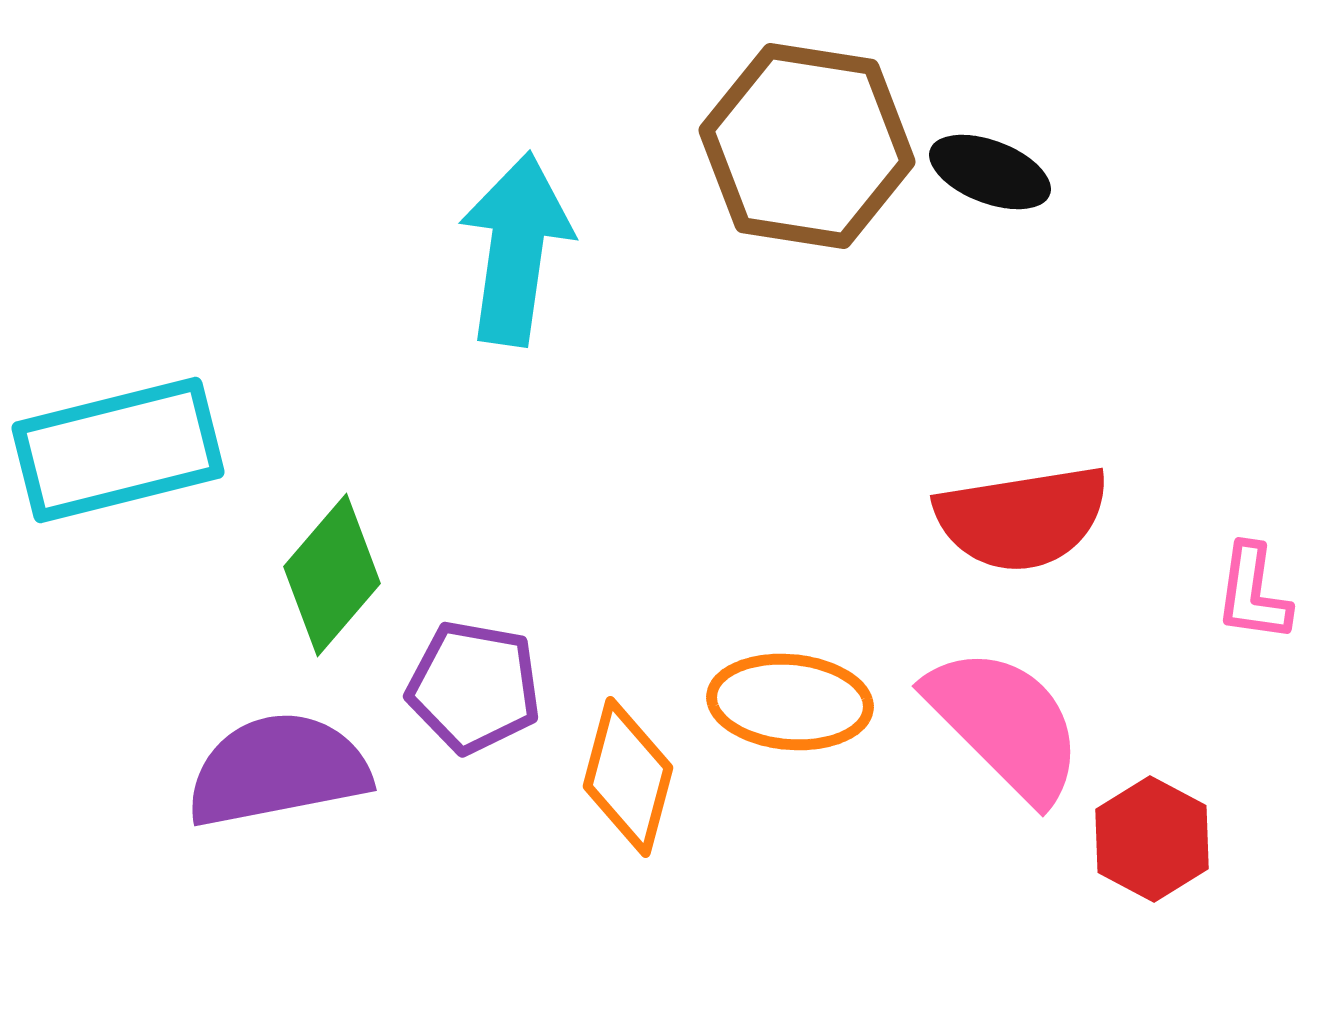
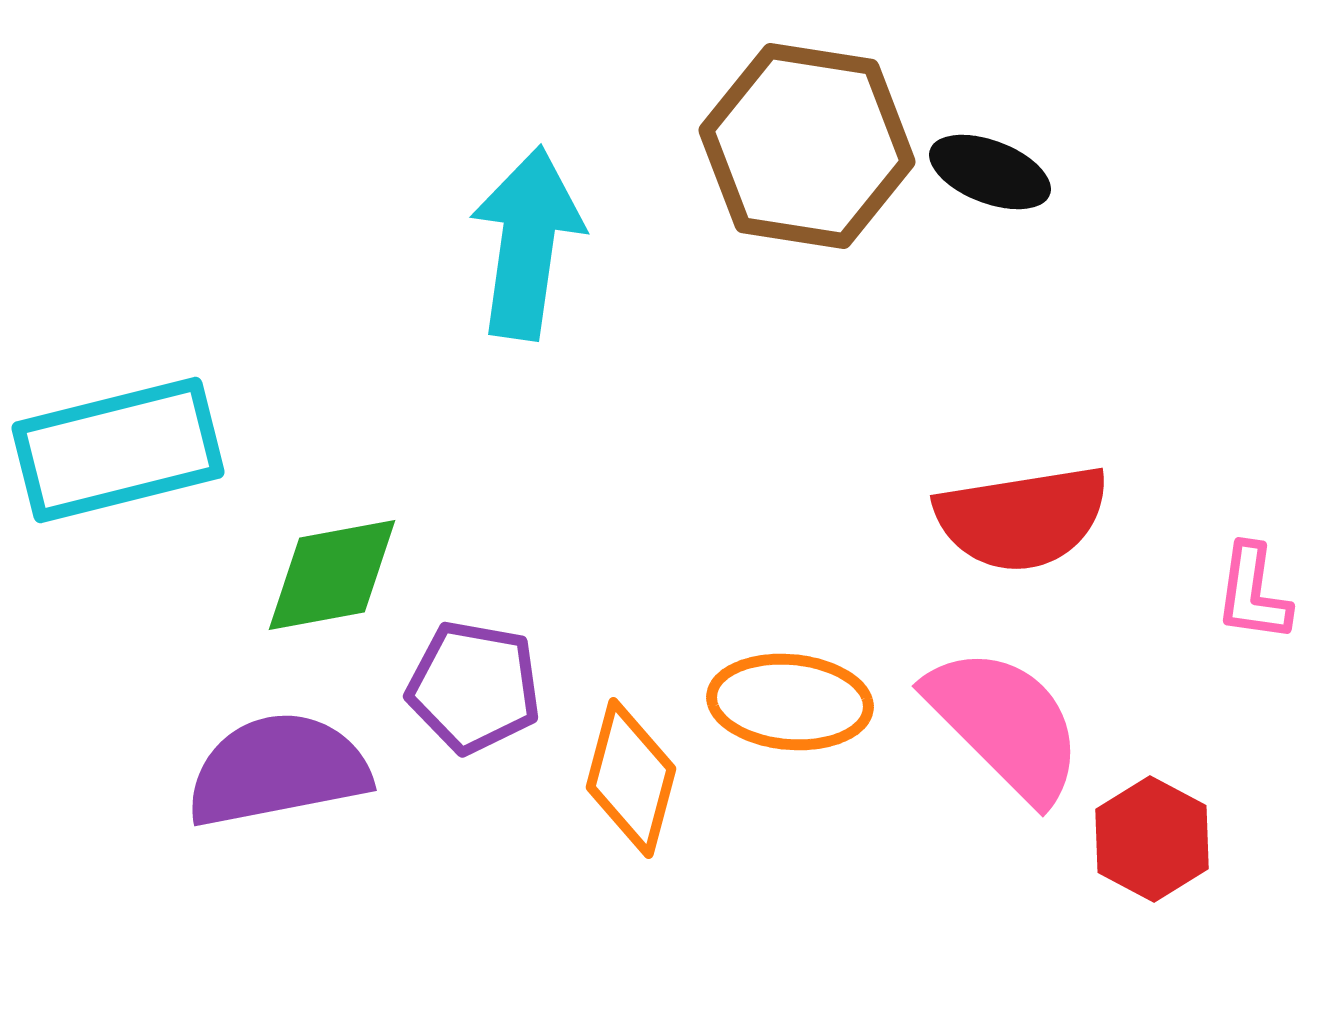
cyan arrow: moved 11 px right, 6 px up
green diamond: rotated 39 degrees clockwise
orange diamond: moved 3 px right, 1 px down
